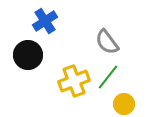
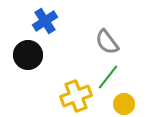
yellow cross: moved 2 px right, 15 px down
